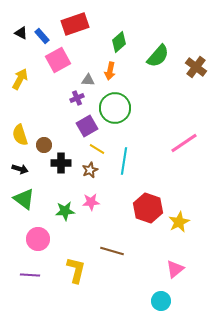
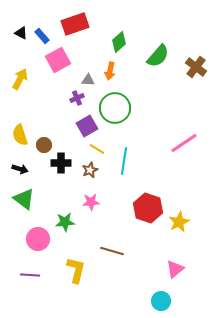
green star: moved 11 px down
